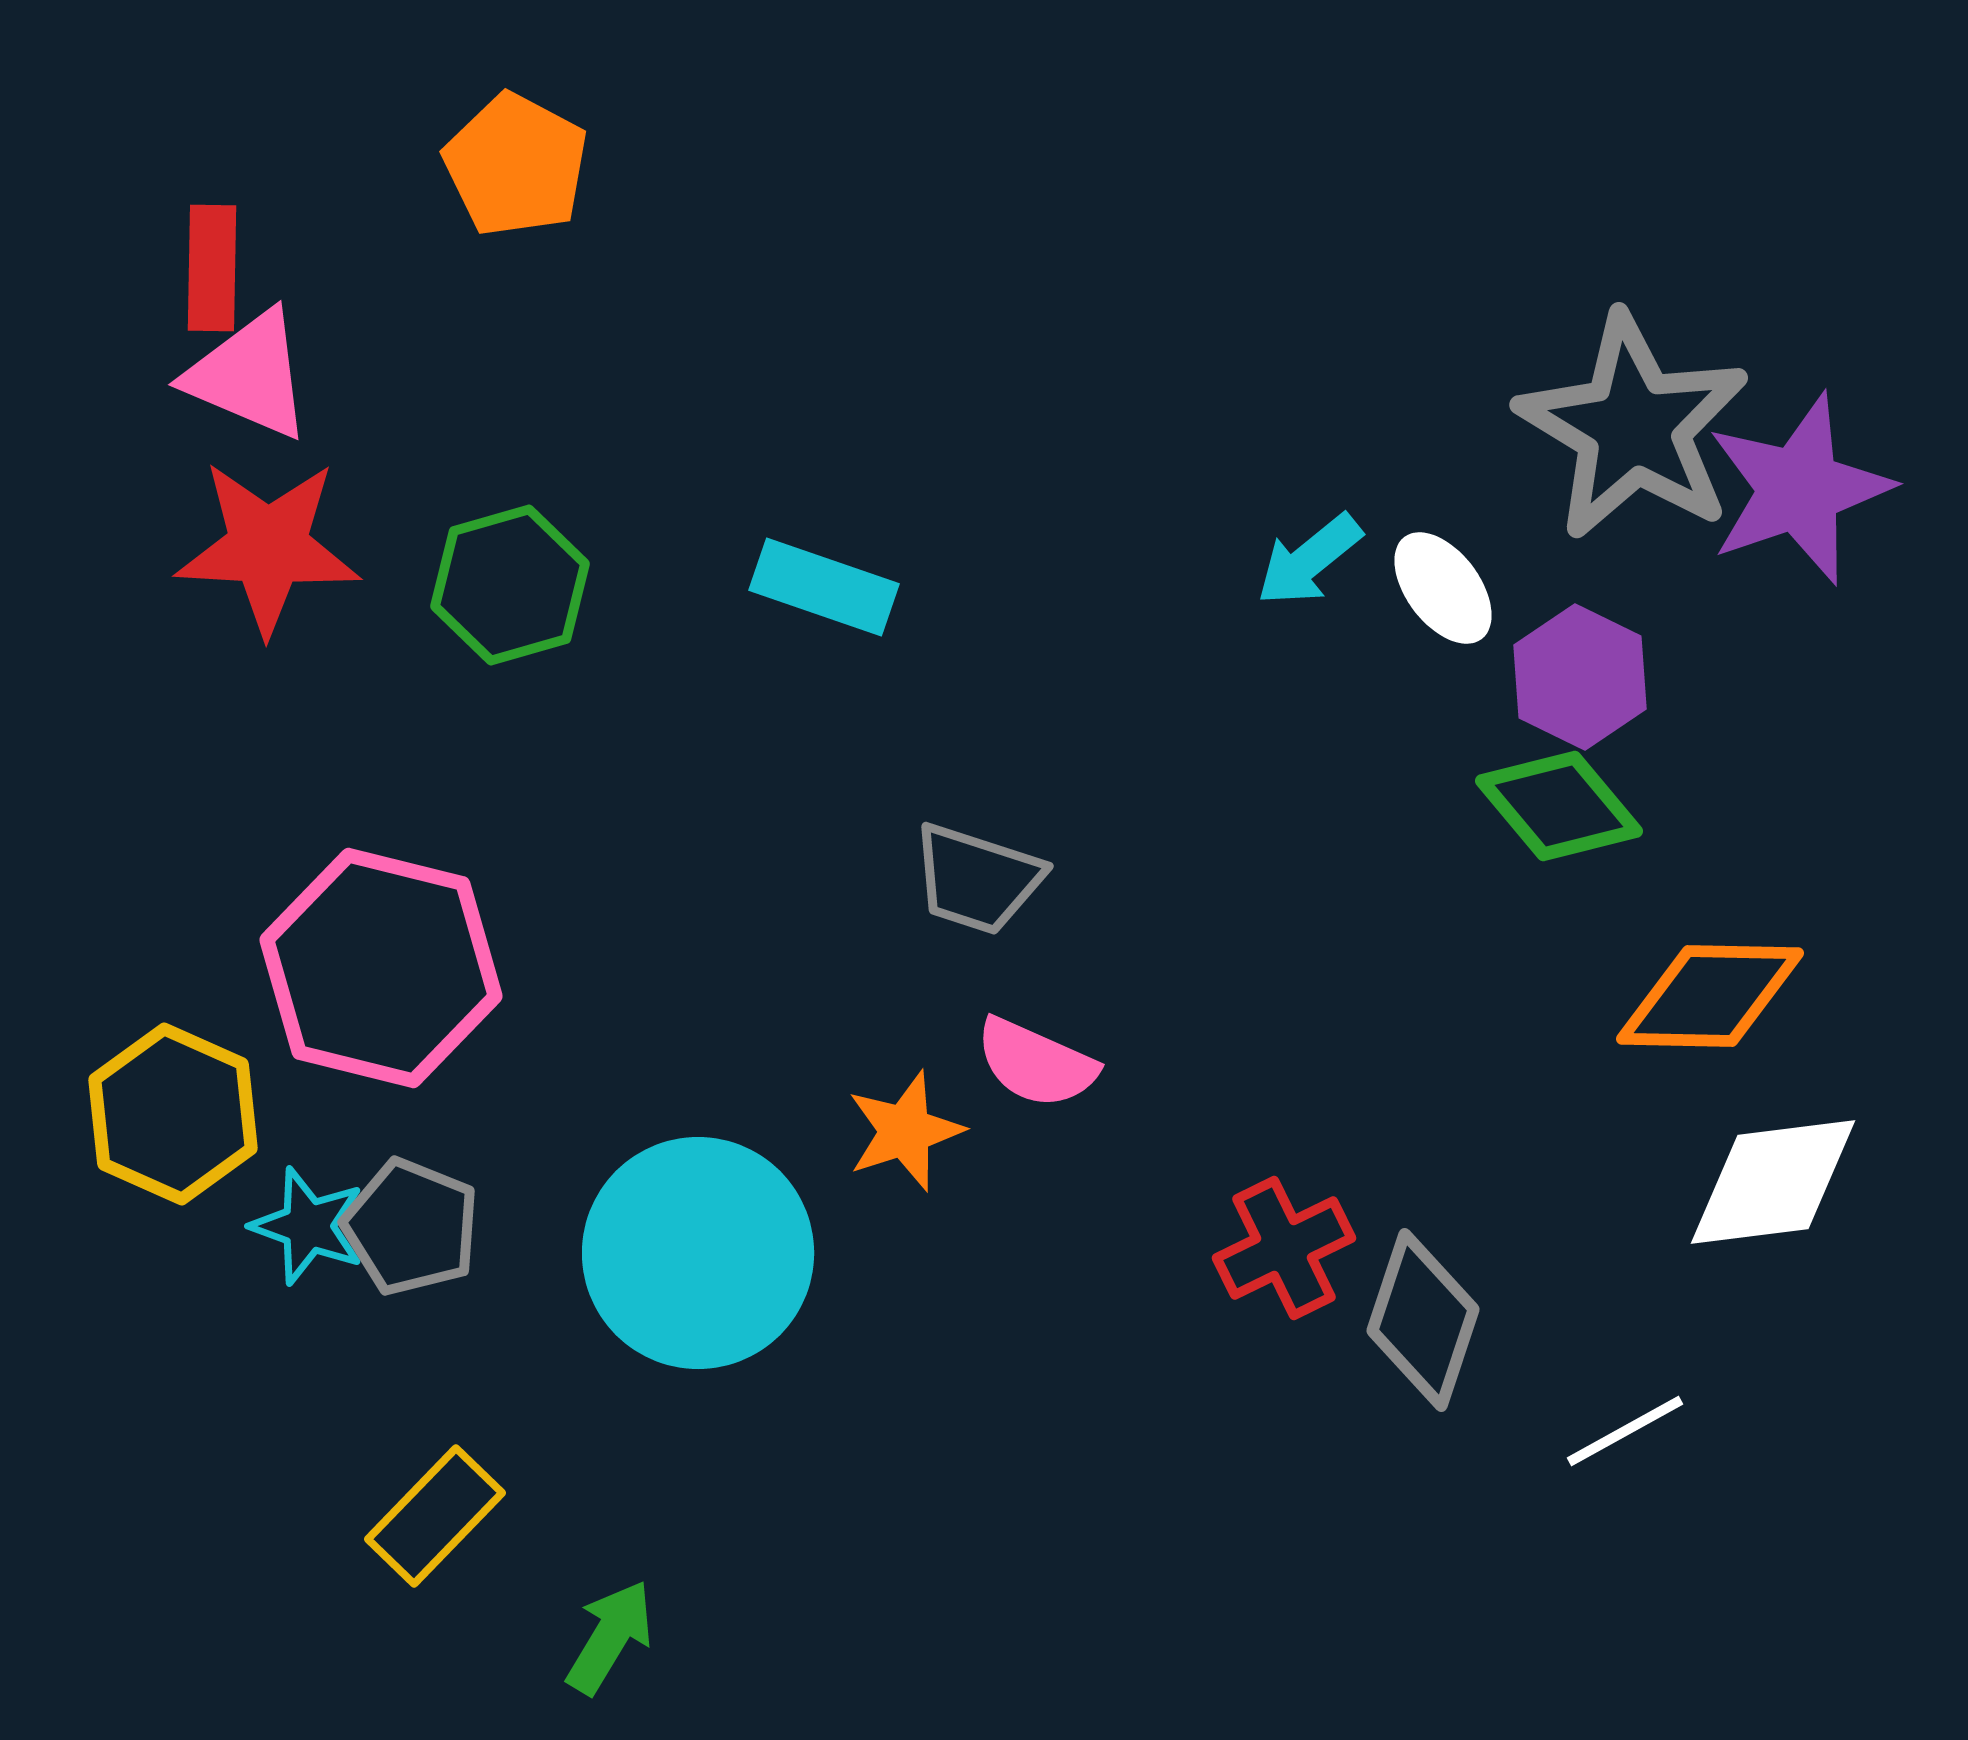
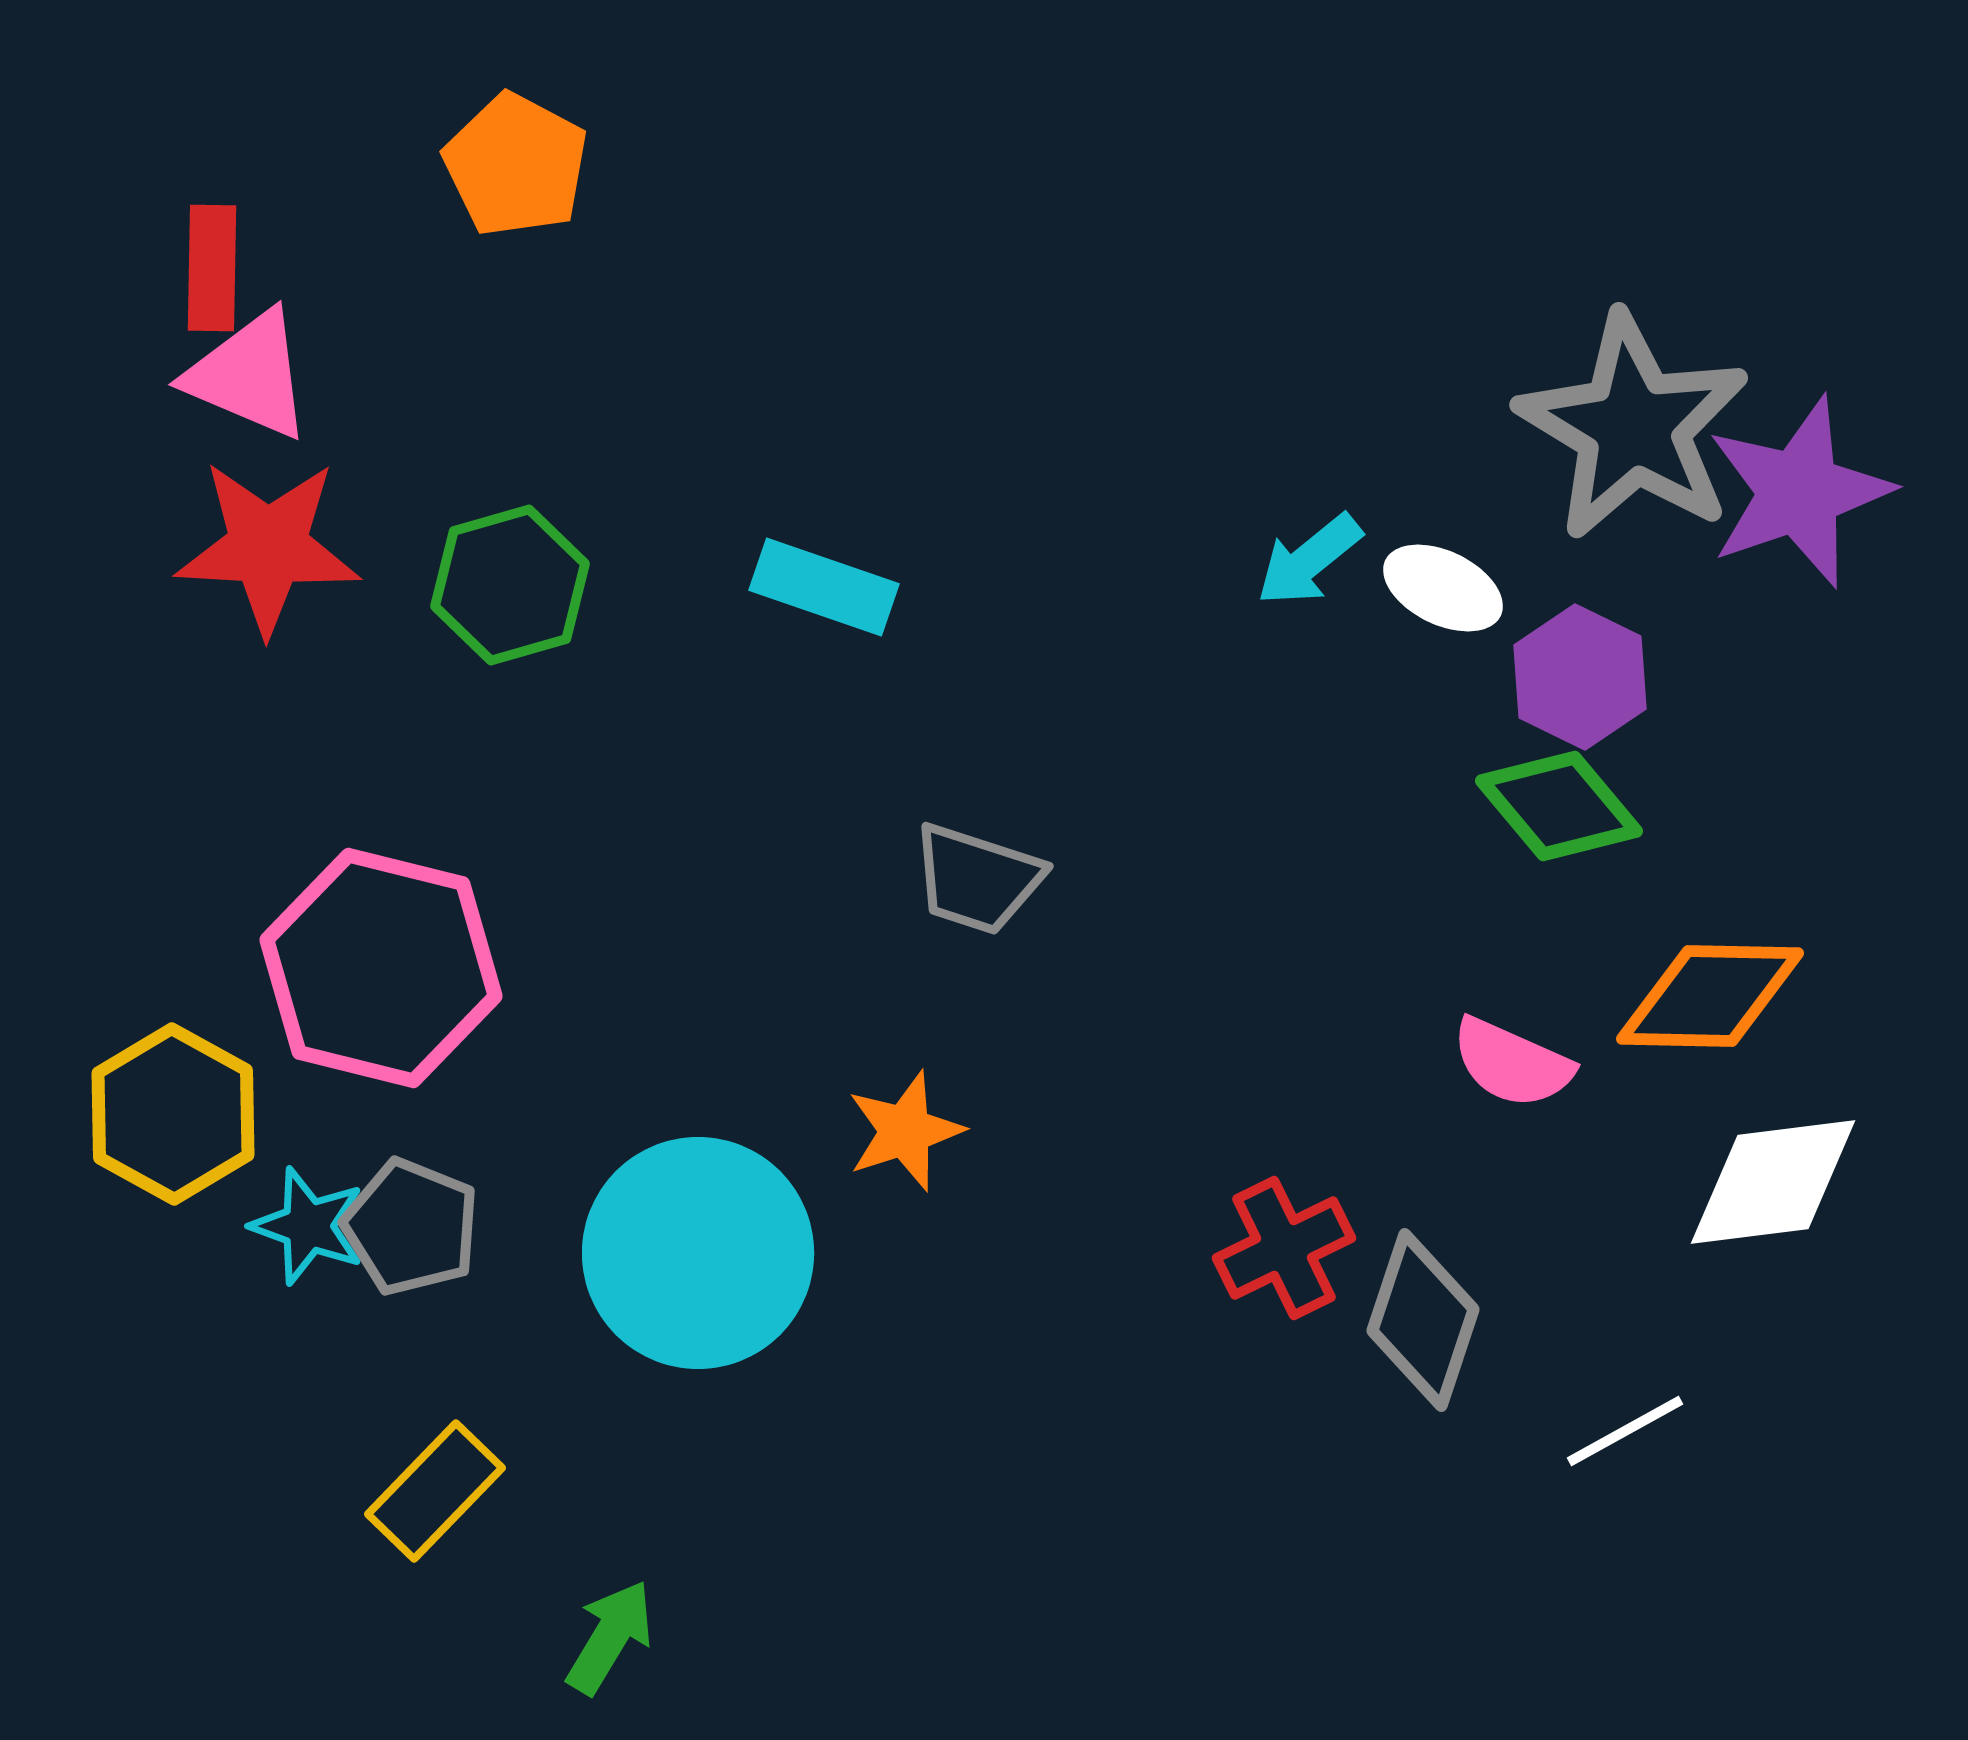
purple star: moved 3 px down
white ellipse: rotated 27 degrees counterclockwise
pink semicircle: moved 476 px right
yellow hexagon: rotated 5 degrees clockwise
yellow rectangle: moved 25 px up
